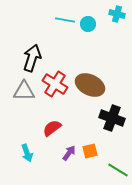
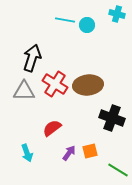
cyan circle: moved 1 px left, 1 px down
brown ellipse: moved 2 px left; rotated 32 degrees counterclockwise
